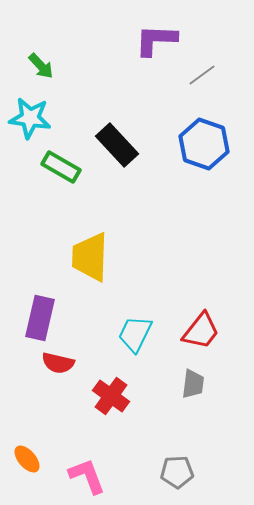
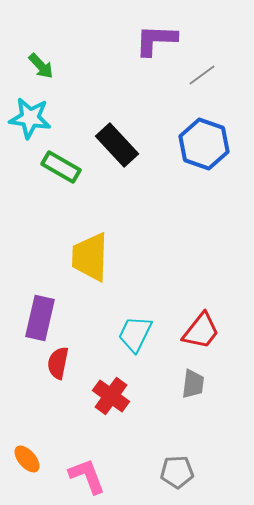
red semicircle: rotated 88 degrees clockwise
